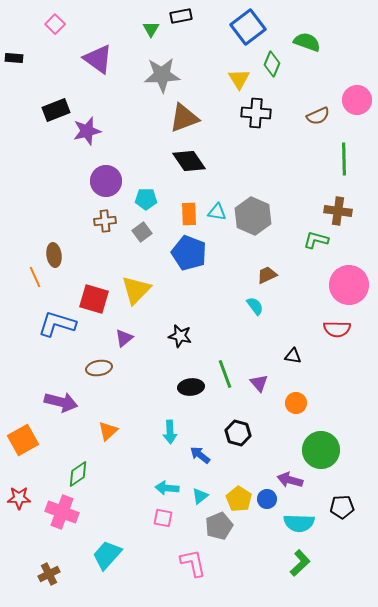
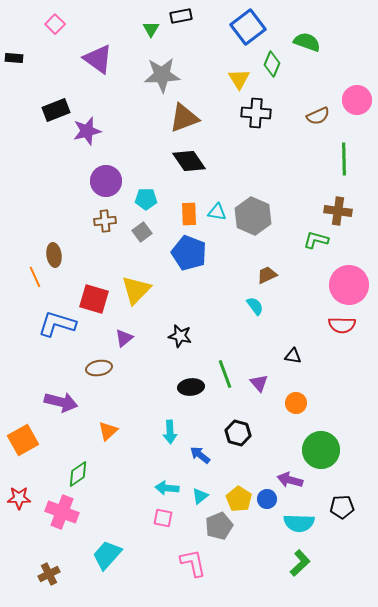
red semicircle at (337, 329): moved 5 px right, 4 px up
